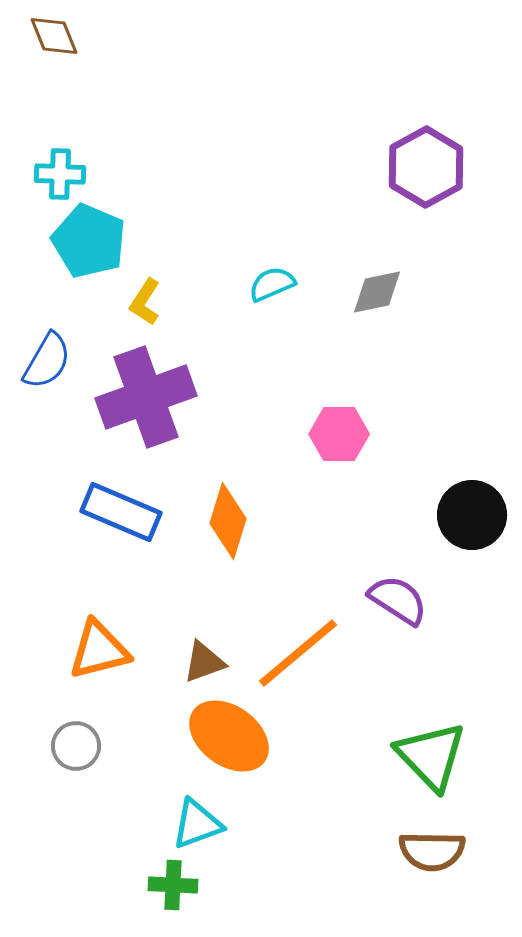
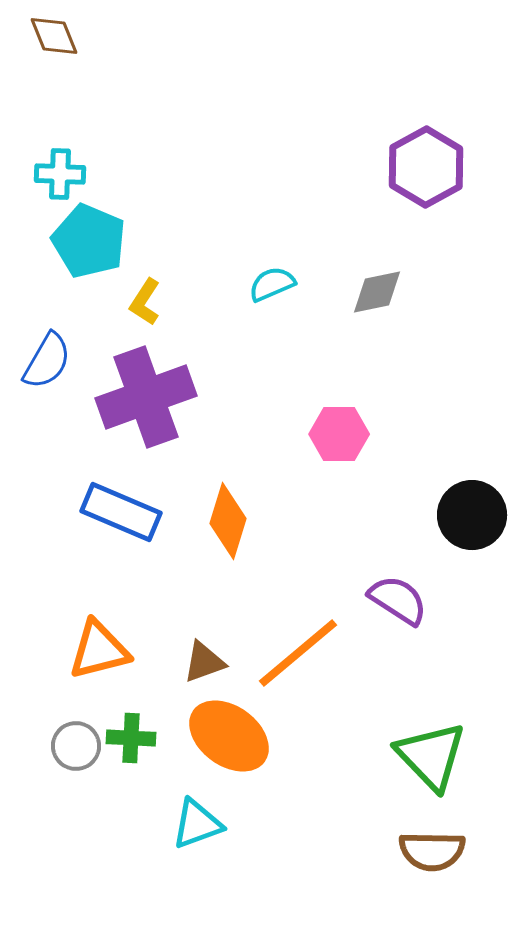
green cross: moved 42 px left, 147 px up
